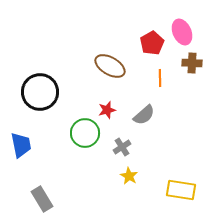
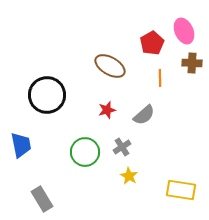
pink ellipse: moved 2 px right, 1 px up
black circle: moved 7 px right, 3 px down
green circle: moved 19 px down
